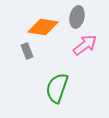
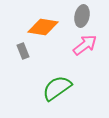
gray ellipse: moved 5 px right, 1 px up
gray rectangle: moved 4 px left
green semicircle: rotated 36 degrees clockwise
